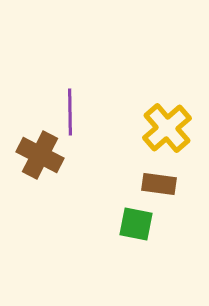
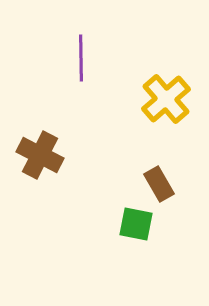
purple line: moved 11 px right, 54 px up
yellow cross: moved 1 px left, 29 px up
brown rectangle: rotated 52 degrees clockwise
